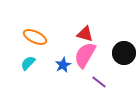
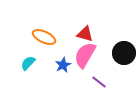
orange ellipse: moved 9 px right
